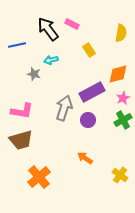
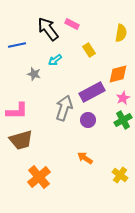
cyan arrow: moved 4 px right; rotated 24 degrees counterclockwise
pink L-shape: moved 5 px left; rotated 10 degrees counterclockwise
